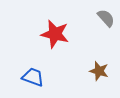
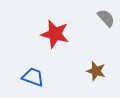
brown star: moved 3 px left
